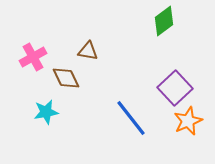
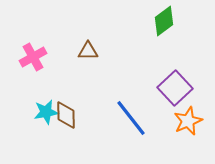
brown triangle: rotated 10 degrees counterclockwise
brown diamond: moved 37 px down; rotated 24 degrees clockwise
